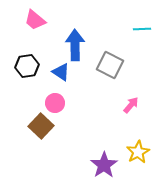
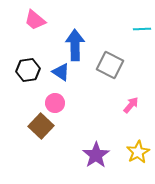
black hexagon: moved 1 px right, 4 px down
purple star: moved 8 px left, 10 px up
